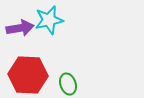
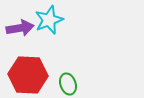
cyan star: rotated 8 degrees counterclockwise
